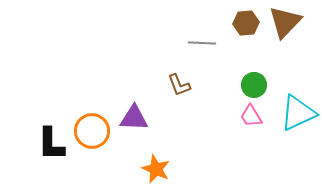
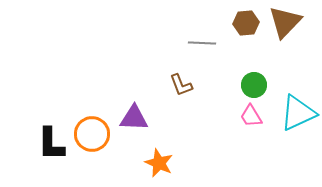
brown L-shape: moved 2 px right
orange circle: moved 3 px down
orange star: moved 3 px right, 6 px up
